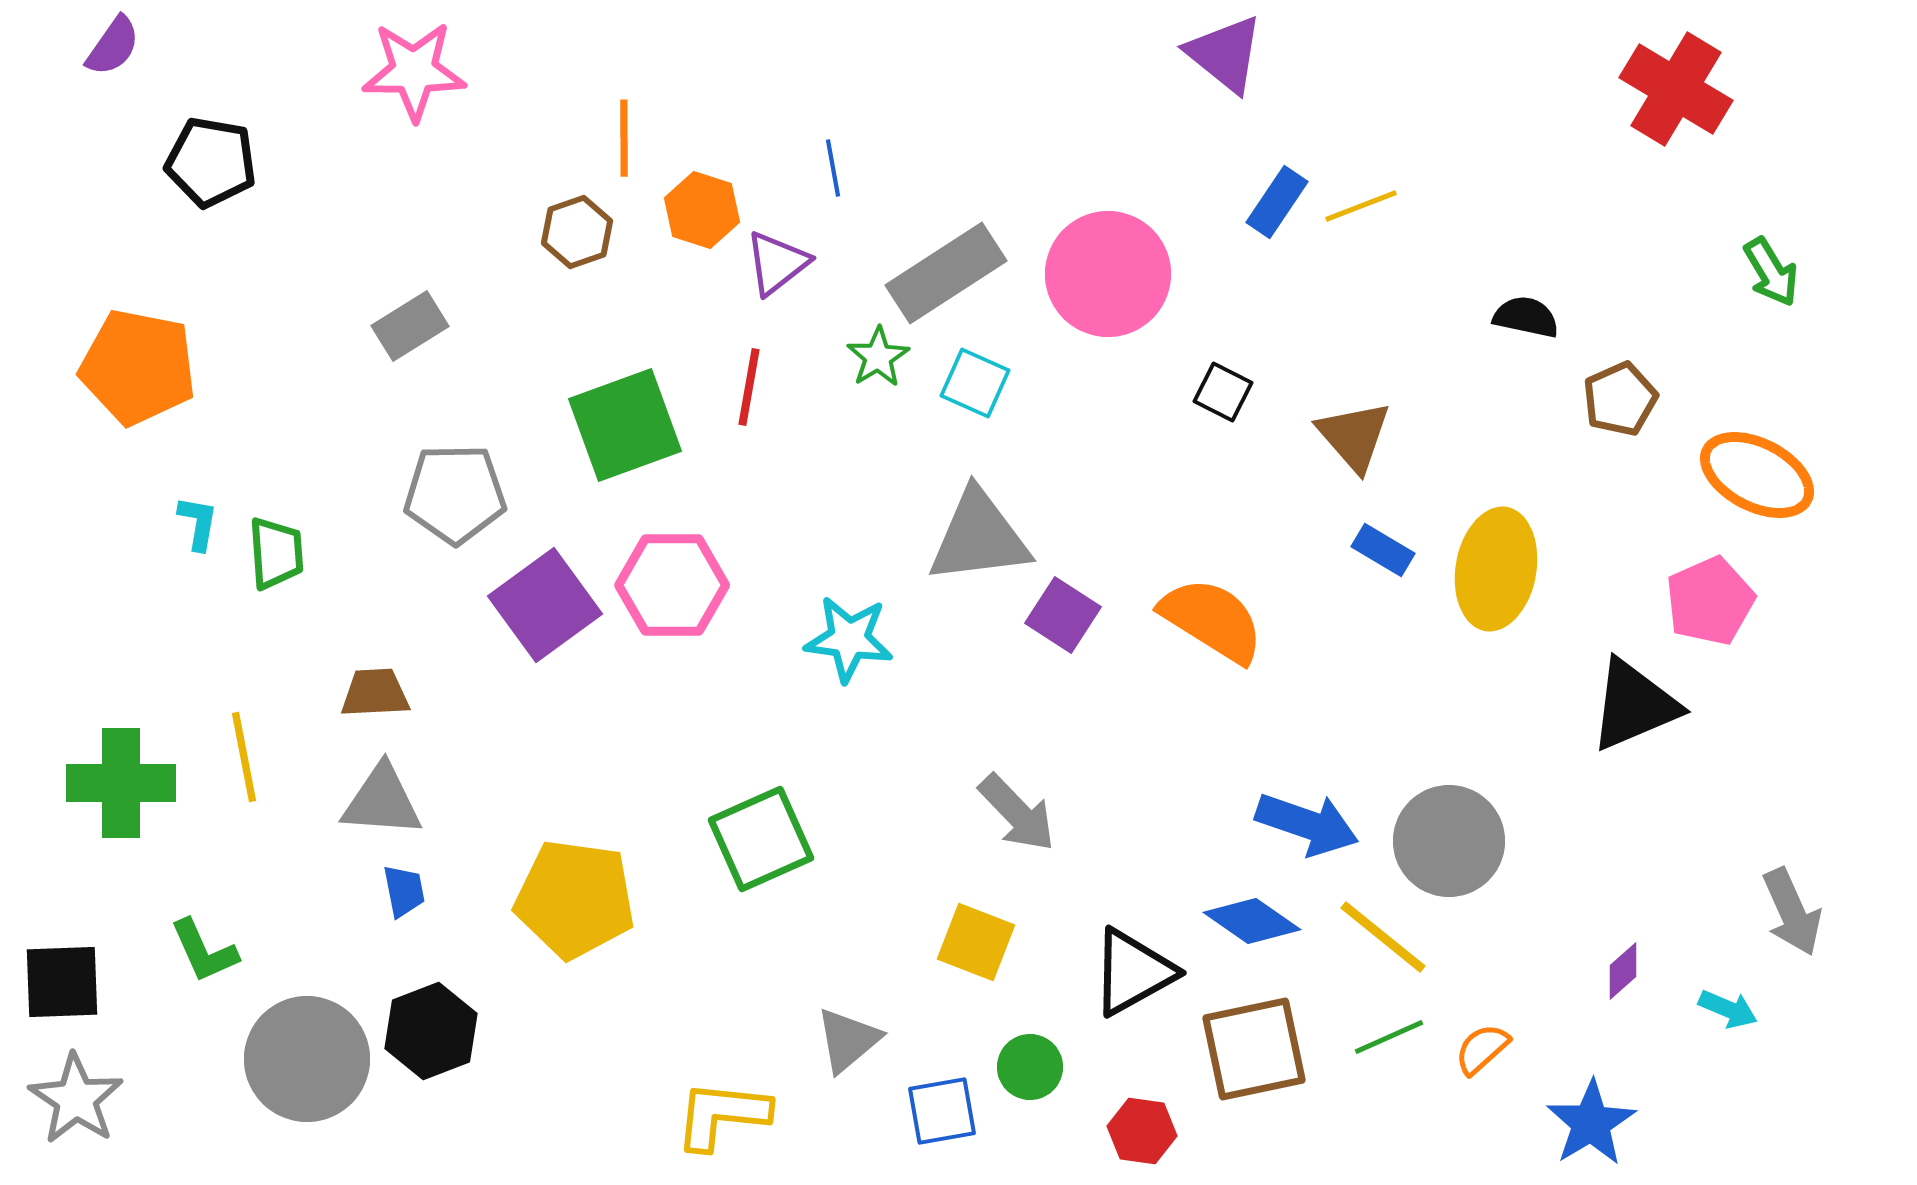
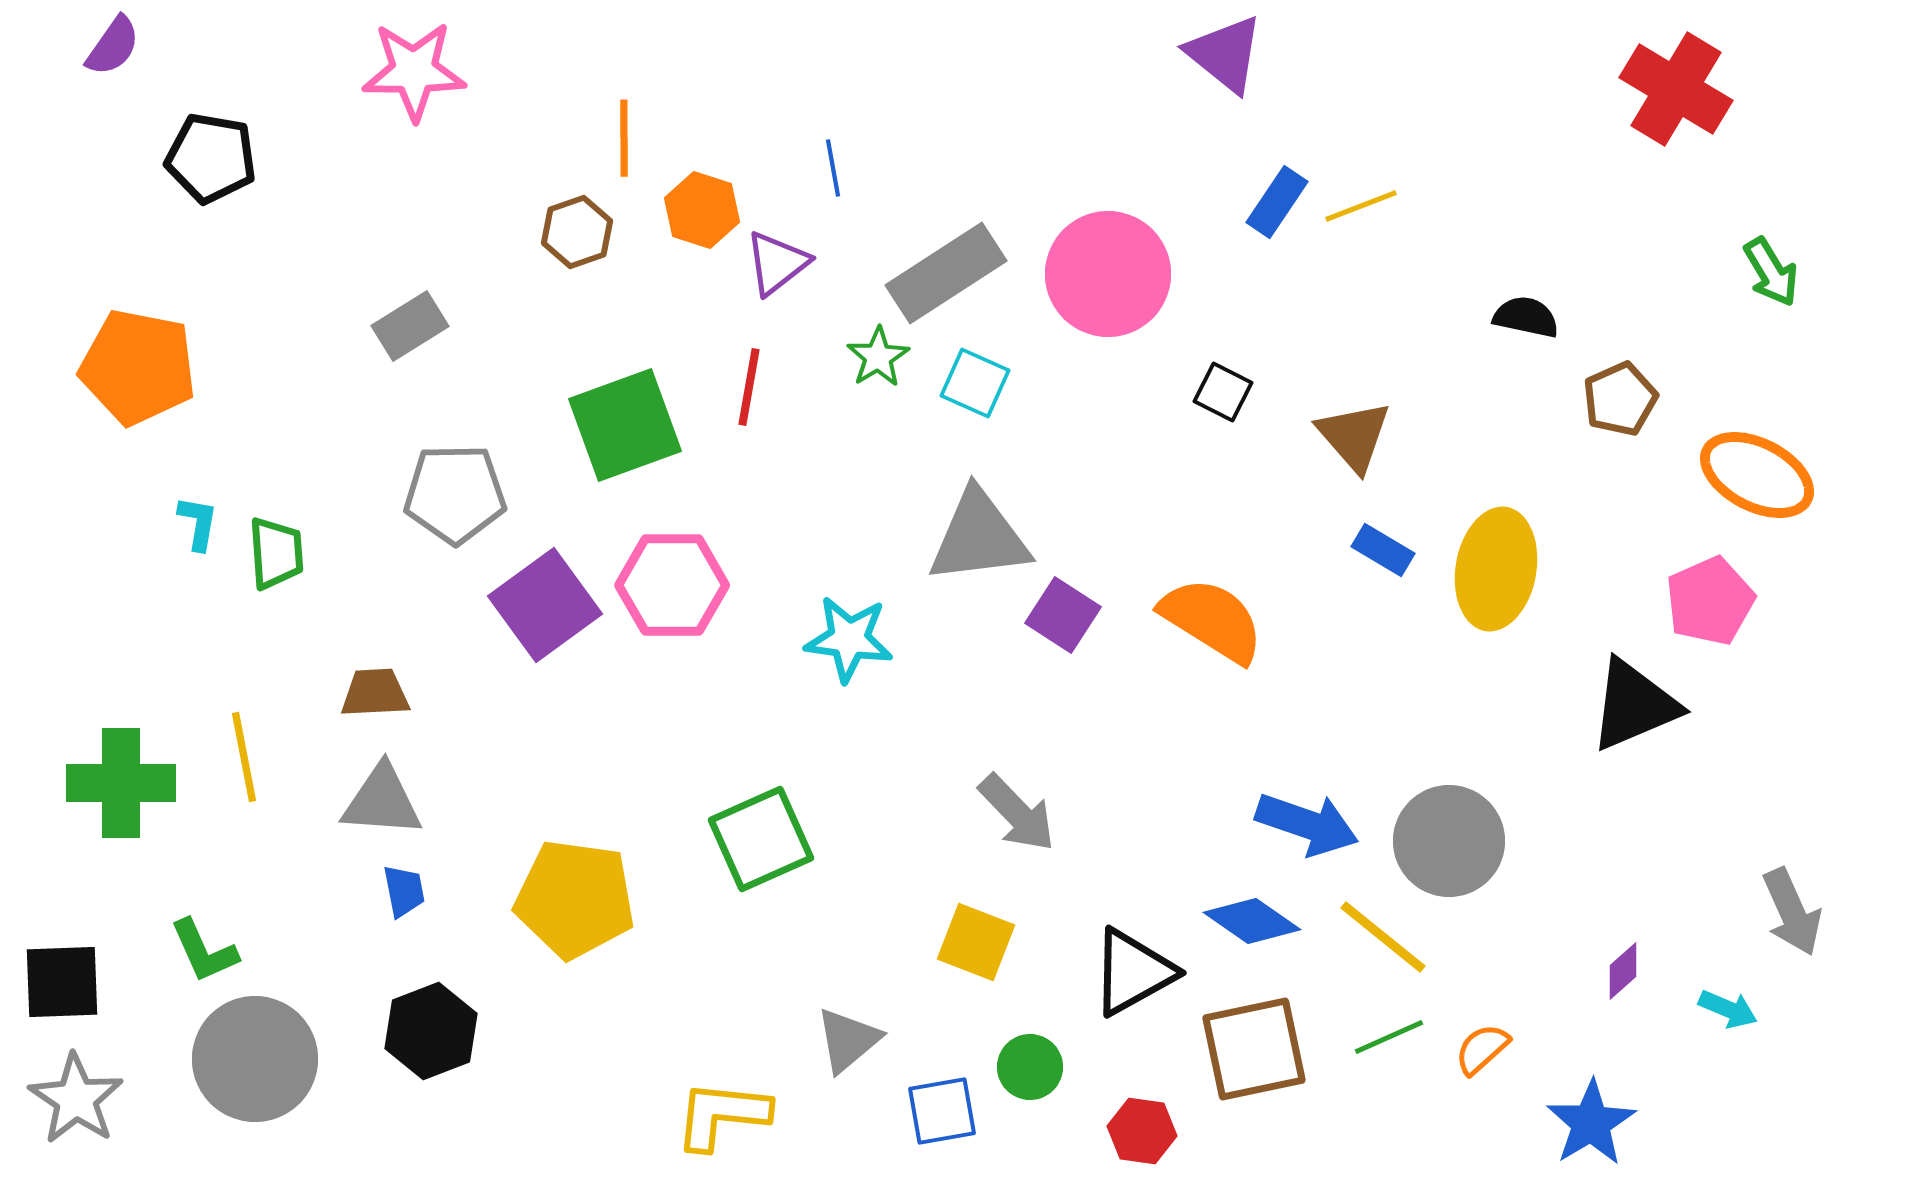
black pentagon at (211, 162): moved 4 px up
gray circle at (307, 1059): moved 52 px left
